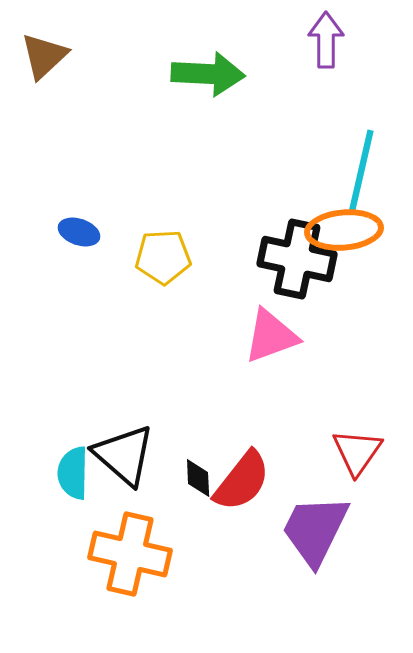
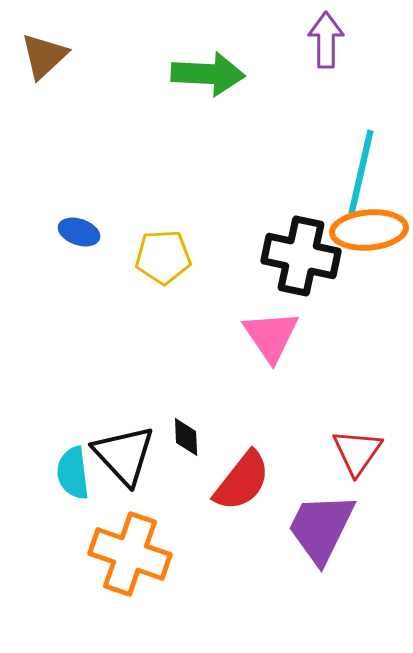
orange ellipse: moved 25 px right
black cross: moved 4 px right, 3 px up
pink triangle: rotated 44 degrees counterclockwise
black triangle: rotated 6 degrees clockwise
cyan semicircle: rotated 8 degrees counterclockwise
black diamond: moved 12 px left, 41 px up
purple trapezoid: moved 6 px right, 2 px up
orange cross: rotated 6 degrees clockwise
